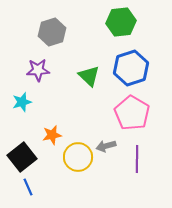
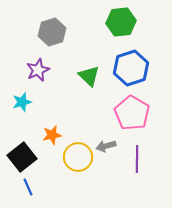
purple star: rotated 20 degrees counterclockwise
